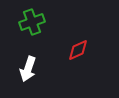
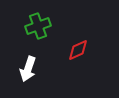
green cross: moved 6 px right, 4 px down
